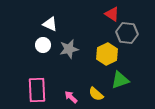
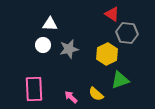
white triangle: rotated 21 degrees counterclockwise
pink rectangle: moved 3 px left, 1 px up
